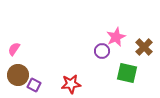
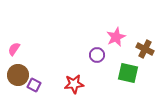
brown cross: moved 1 px right, 2 px down; rotated 18 degrees counterclockwise
purple circle: moved 5 px left, 4 px down
green square: moved 1 px right
red star: moved 3 px right
